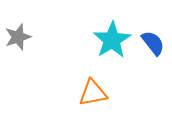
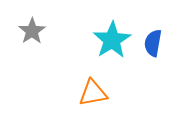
gray star: moved 14 px right, 6 px up; rotated 16 degrees counterclockwise
blue semicircle: rotated 132 degrees counterclockwise
